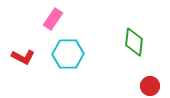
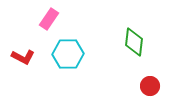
pink rectangle: moved 4 px left
